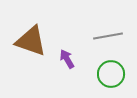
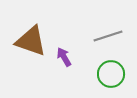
gray line: rotated 8 degrees counterclockwise
purple arrow: moved 3 px left, 2 px up
